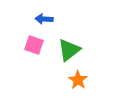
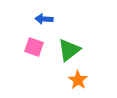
pink square: moved 2 px down
